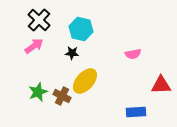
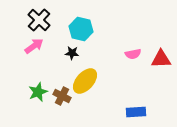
red triangle: moved 26 px up
